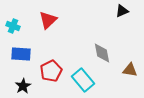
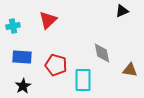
cyan cross: rotated 32 degrees counterclockwise
blue rectangle: moved 1 px right, 3 px down
red pentagon: moved 5 px right, 6 px up; rotated 30 degrees counterclockwise
cyan rectangle: rotated 40 degrees clockwise
